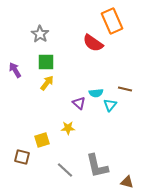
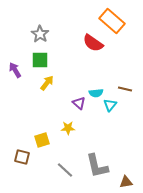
orange rectangle: rotated 25 degrees counterclockwise
green square: moved 6 px left, 2 px up
brown triangle: moved 1 px left; rotated 24 degrees counterclockwise
